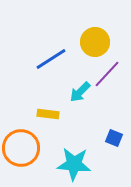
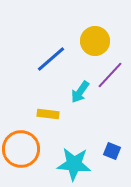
yellow circle: moved 1 px up
blue line: rotated 8 degrees counterclockwise
purple line: moved 3 px right, 1 px down
cyan arrow: rotated 10 degrees counterclockwise
blue square: moved 2 px left, 13 px down
orange circle: moved 1 px down
